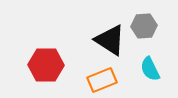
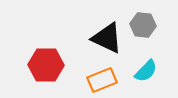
gray hexagon: moved 1 px left, 1 px up; rotated 10 degrees clockwise
black triangle: moved 3 px left, 2 px up; rotated 8 degrees counterclockwise
cyan semicircle: moved 4 px left, 2 px down; rotated 110 degrees counterclockwise
